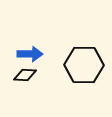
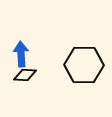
blue arrow: moved 9 px left; rotated 95 degrees counterclockwise
